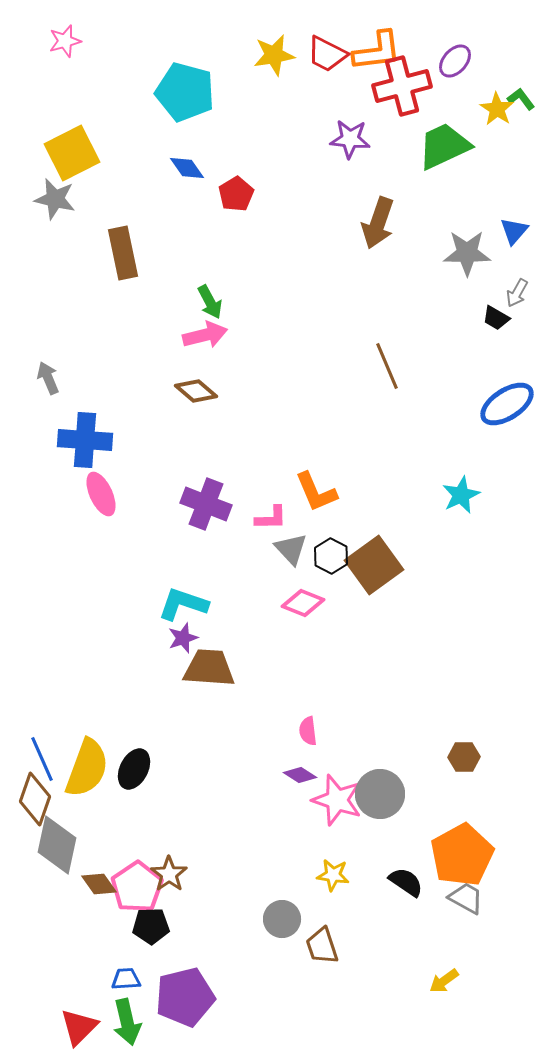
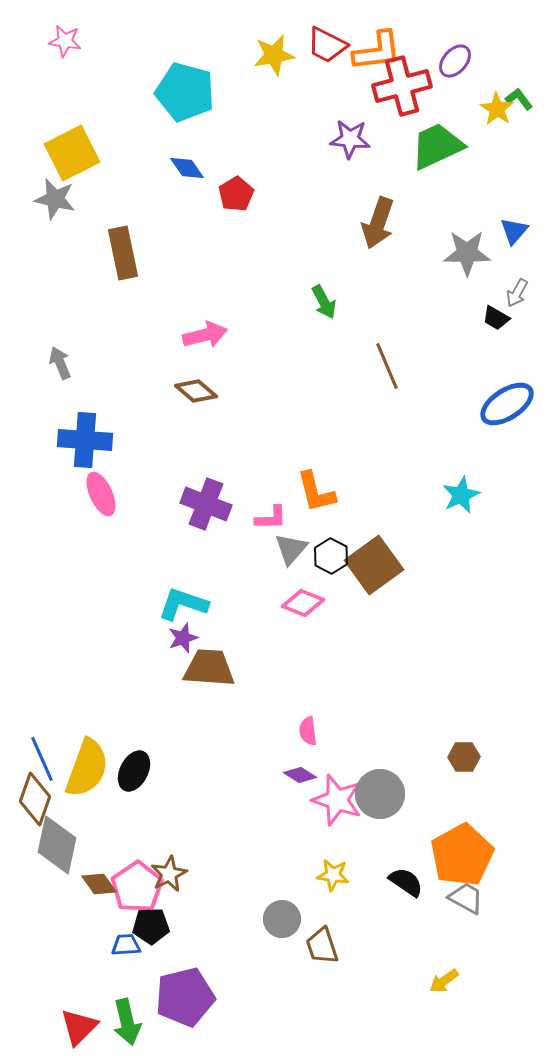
pink star at (65, 41): rotated 24 degrees clockwise
red trapezoid at (327, 54): moved 9 px up
green L-shape at (521, 99): moved 2 px left
green trapezoid at (444, 146): moved 7 px left
green arrow at (210, 302): moved 114 px right
gray arrow at (48, 378): moved 12 px right, 15 px up
orange L-shape at (316, 492): rotated 9 degrees clockwise
gray triangle at (291, 549): rotated 24 degrees clockwise
black ellipse at (134, 769): moved 2 px down
brown star at (169, 874): rotated 9 degrees clockwise
blue trapezoid at (126, 979): moved 34 px up
